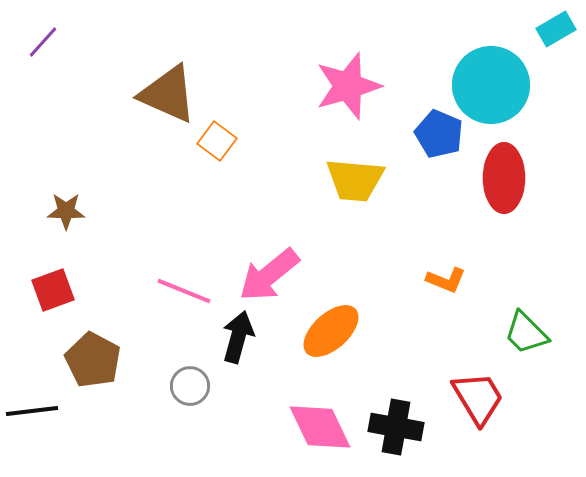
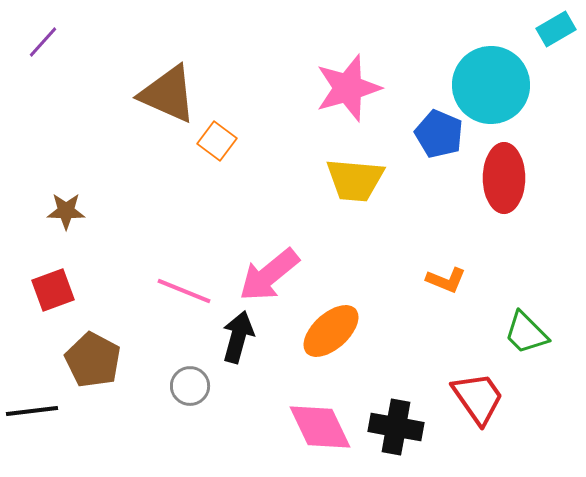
pink star: moved 2 px down
red trapezoid: rotated 4 degrees counterclockwise
